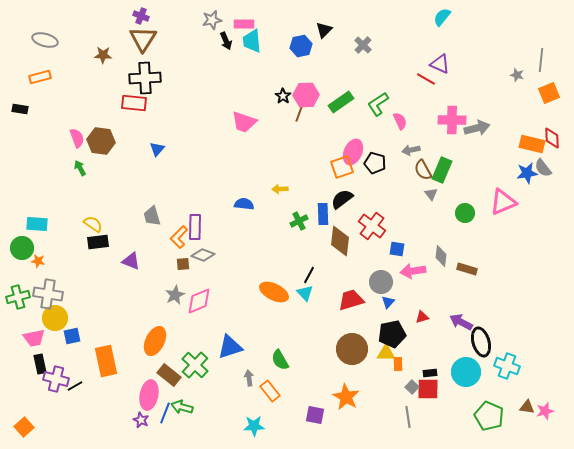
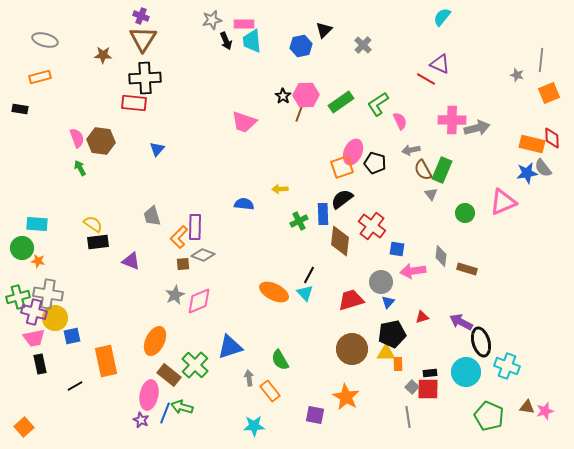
purple cross at (56, 379): moved 22 px left, 67 px up
